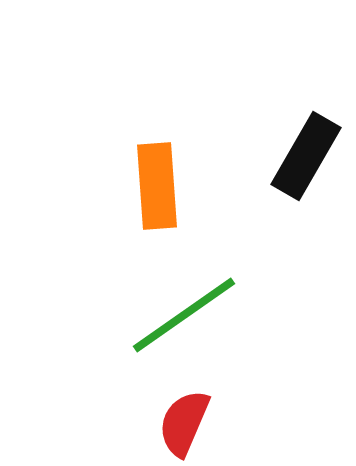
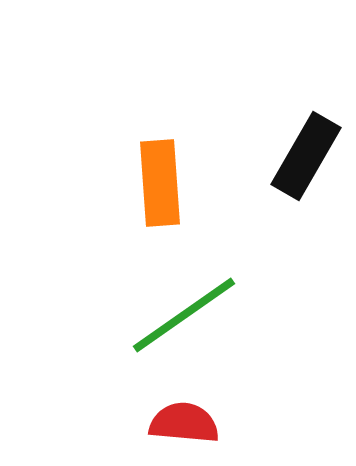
orange rectangle: moved 3 px right, 3 px up
red semicircle: rotated 72 degrees clockwise
